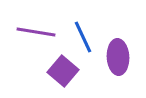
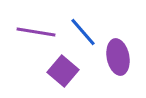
blue line: moved 5 px up; rotated 16 degrees counterclockwise
purple ellipse: rotated 8 degrees counterclockwise
